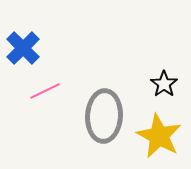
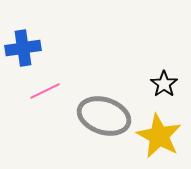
blue cross: rotated 36 degrees clockwise
gray ellipse: rotated 75 degrees counterclockwise
